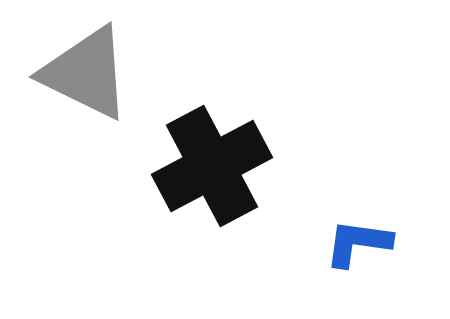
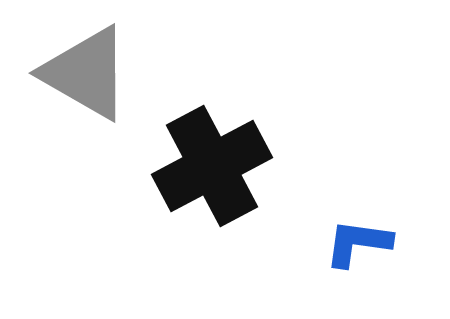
gray triangle: rotated 4 degrees clockwise
